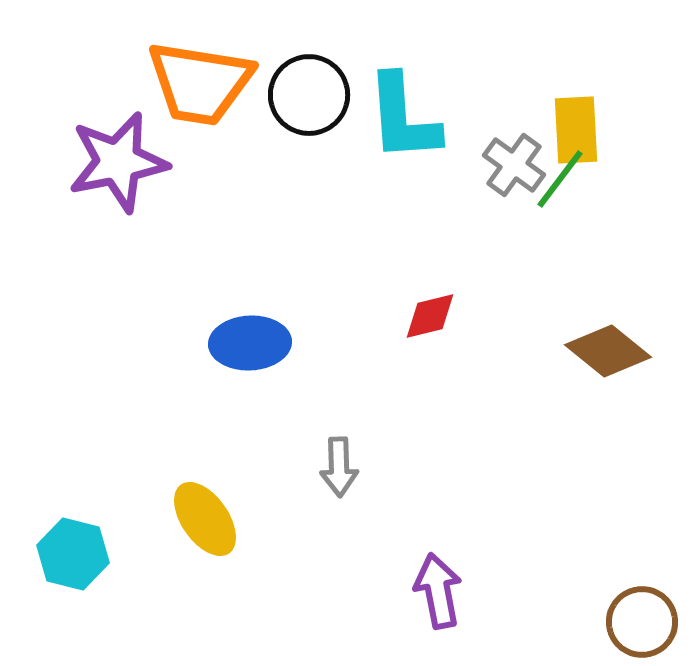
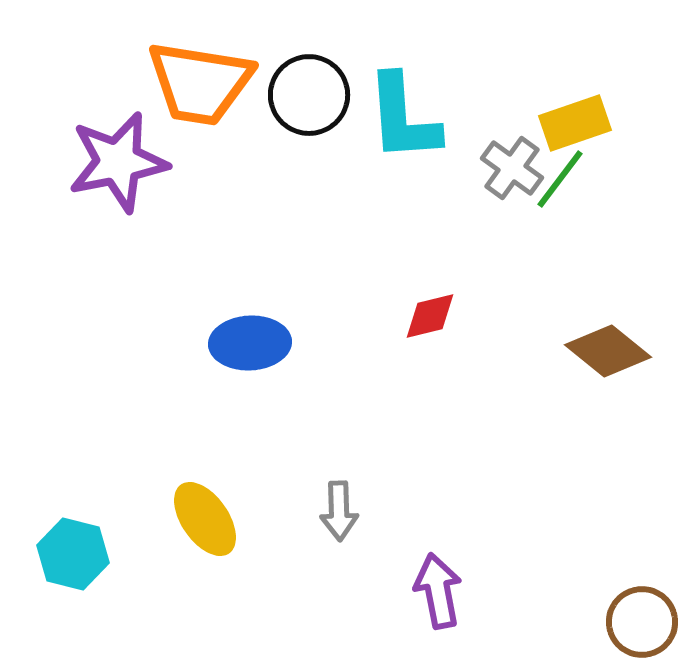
yellow rectangle: moved 1 px left, 7 px up; rotated 74 degrees clockwise
gray cross: moved 2 px left, 3 px down
gray arrow: moved 44 px down
